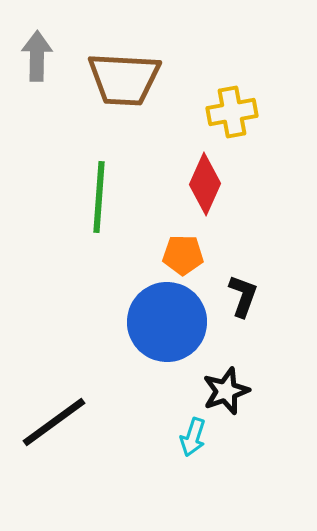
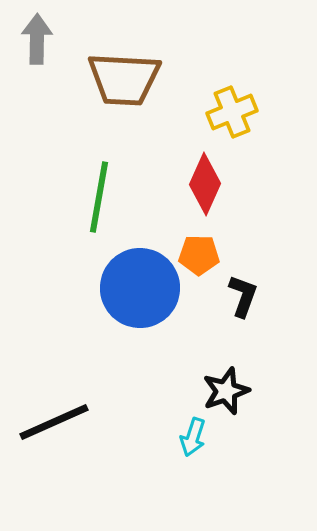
gray arrow: moved 17 px up
yellow cross: rotated 12 degrees counterclockwise
green line: rotated 6 degrees clockwise
orange pentagon: moved 16 px right
blue circle: moved 27 px left, 34 px up
black line: rotated 12 degrees clockwise
